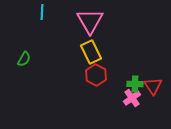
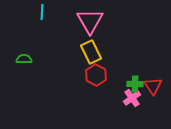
green semicircle: rotated 119 degrees counterclockwise
